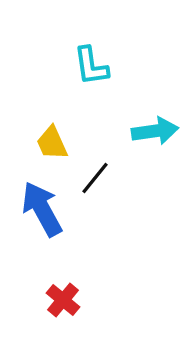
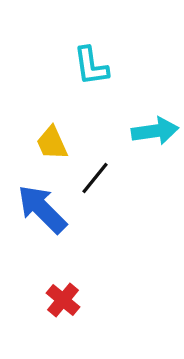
blue arrow: rotated 16 degrees counterclockwise
